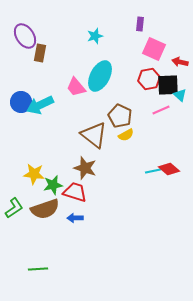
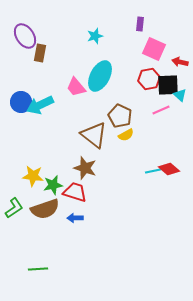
yellow star: moved 1 px left, 2 px down
